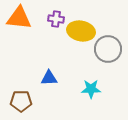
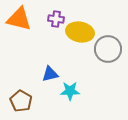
orange triangle: moved 1 px down; rotated 8 degrees clockwise
yellow ellipse: moved 1 px left, 1 px down
blue triangle: moved 1 px right, 4 px up; rotated 12 degrees counterclockwise
cyan star: moved 21 px left, 2 px down
brown pentagon: rotated 30 degrees clockwise
